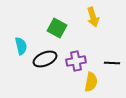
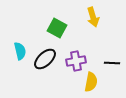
cyan semicircle: moved 1 px left, 5 px down
black ellipse: rotated 20 degrees counterclockwise
